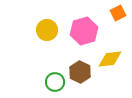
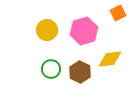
green circle: moved 4 px left, 13 px up
